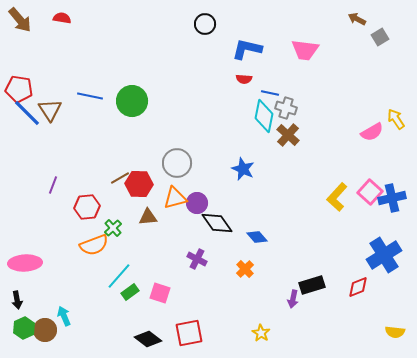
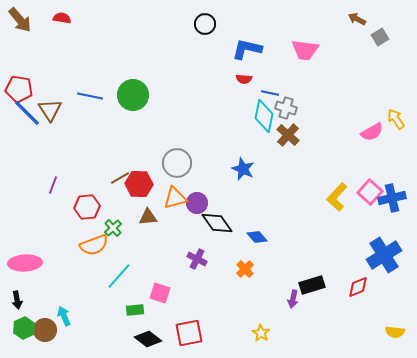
green circle at (132, 101): moved 1 px right, 6 px up
green rectangle at (130, 292): moved 5 px right, 18 px down; rotated 30 degrees clockwise
